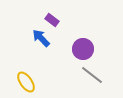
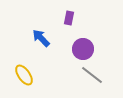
purple rectangle: moved 17 px right, 2 px up; rotated 64 degrees clockwise
yellow ellipse: moved 2 px left, 7 px up
